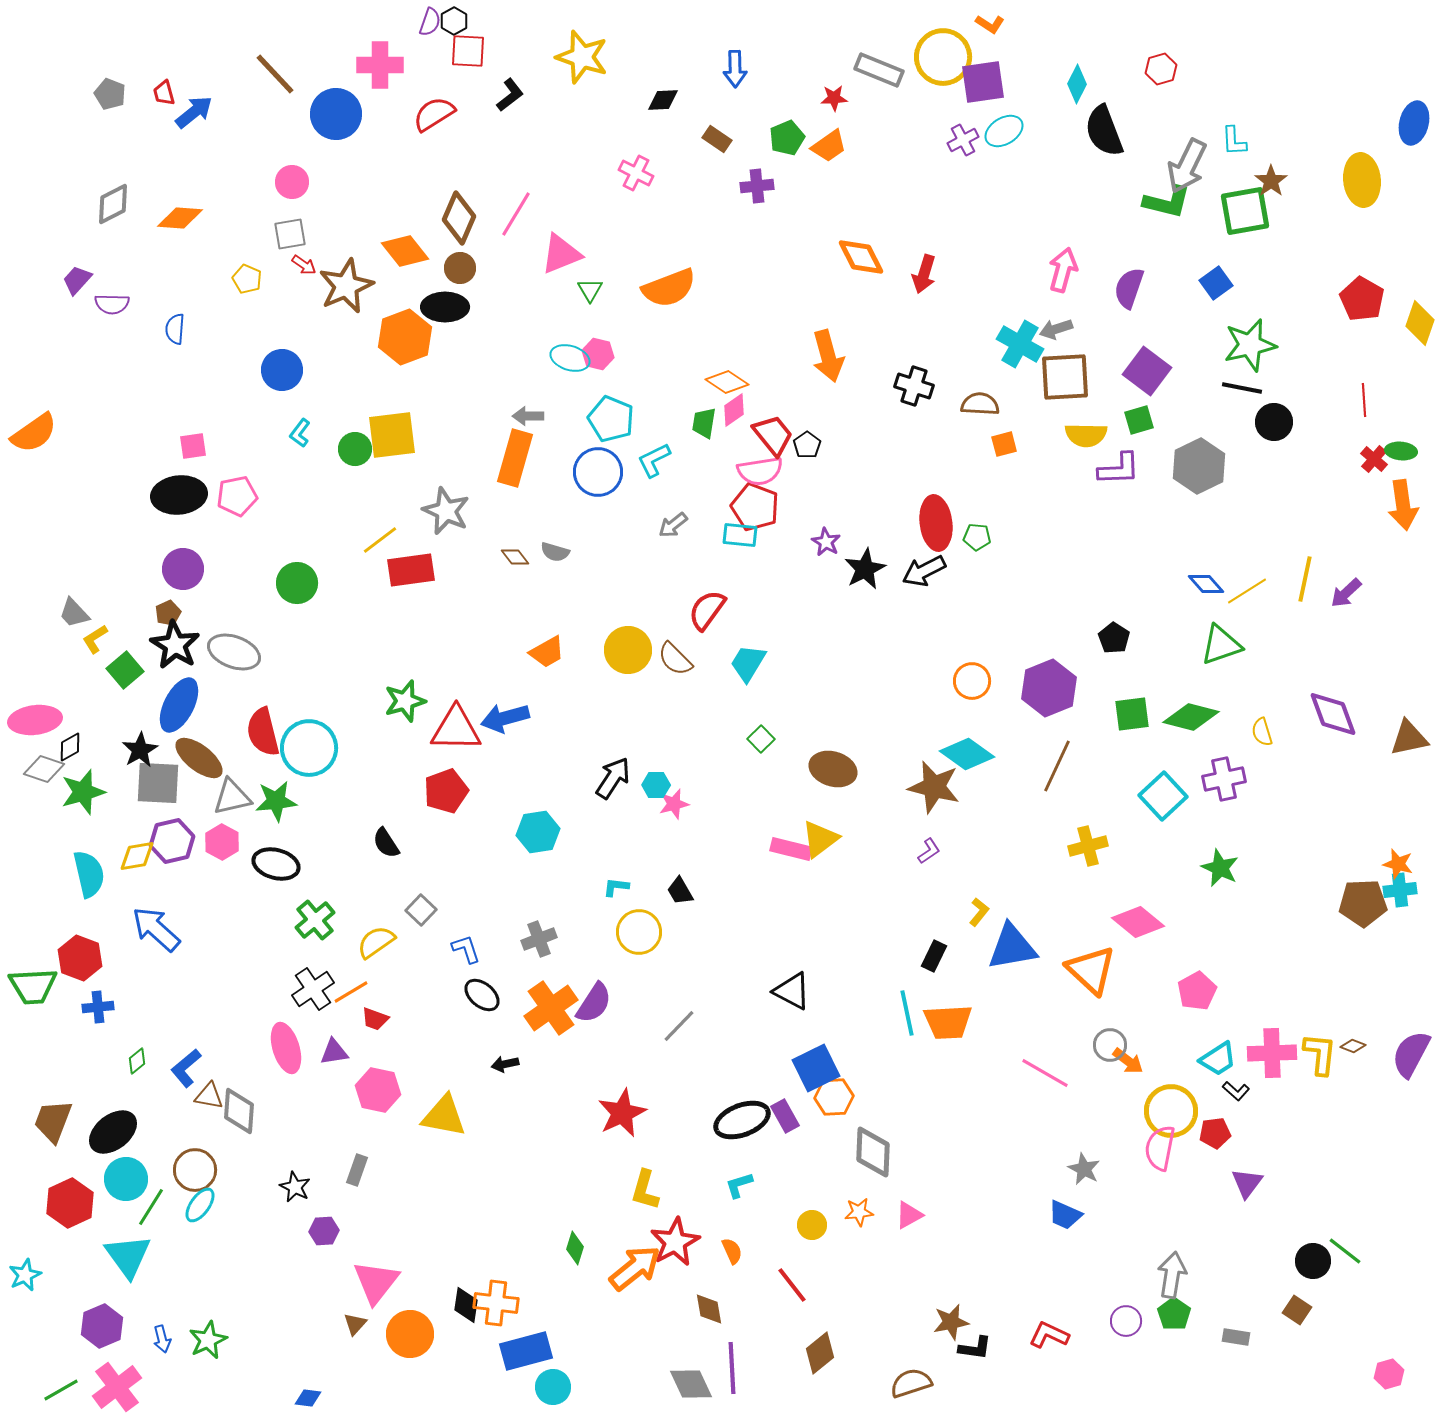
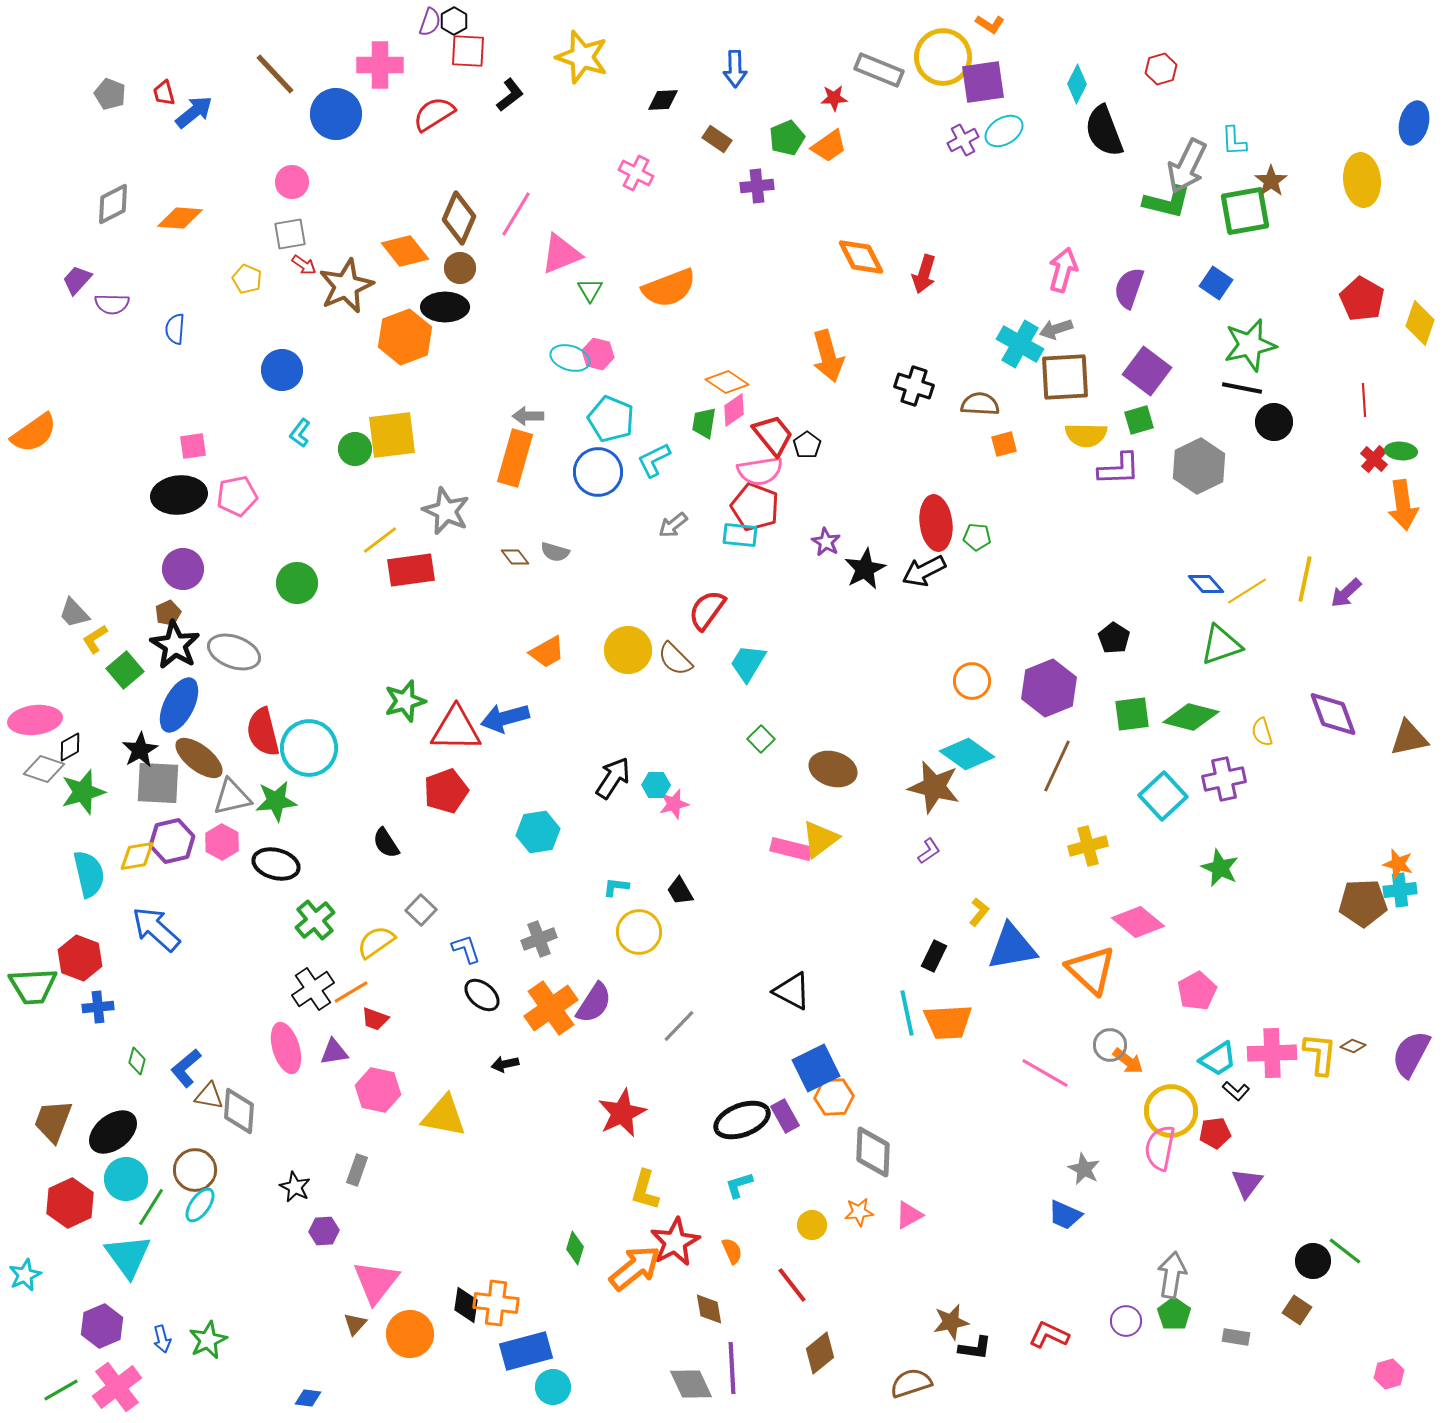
blue square at (1216, 283): rotated 20 degrees counterclockwise
green diamond at (137, 1061): rotated 36 degrees counterclockwise
